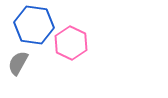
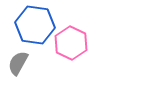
blue hexagon: moved 1 px right
